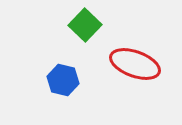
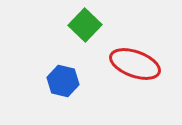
blue hexagon: moved 1 px down
